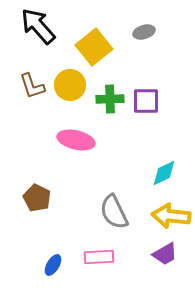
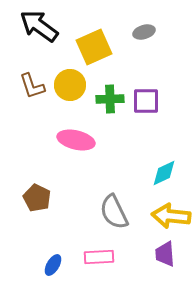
black arrow: moved 1 px right; rotated 12 degrees counterclockwise
yellow square: rotated 15 degrees clockwise
purple trapezoid: rotated 116 degrees clockwise
